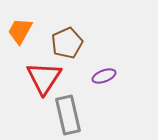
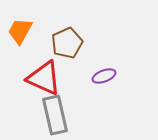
red triangle: rotated 39 degrees counterclockwise
gray rectangle: moved 13 px left
